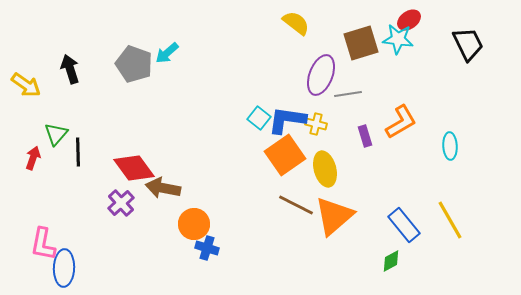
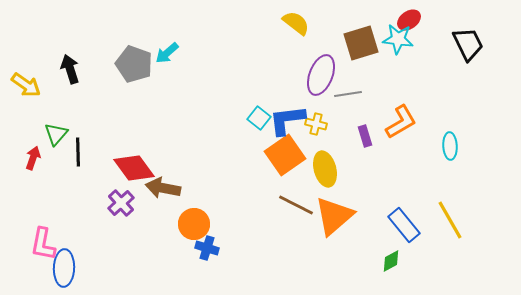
blue L-shape: rotated 15 degrees counterclockwise
